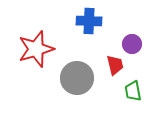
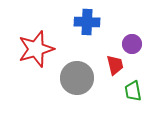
blue cross: moved 2 px left, 1 px down
